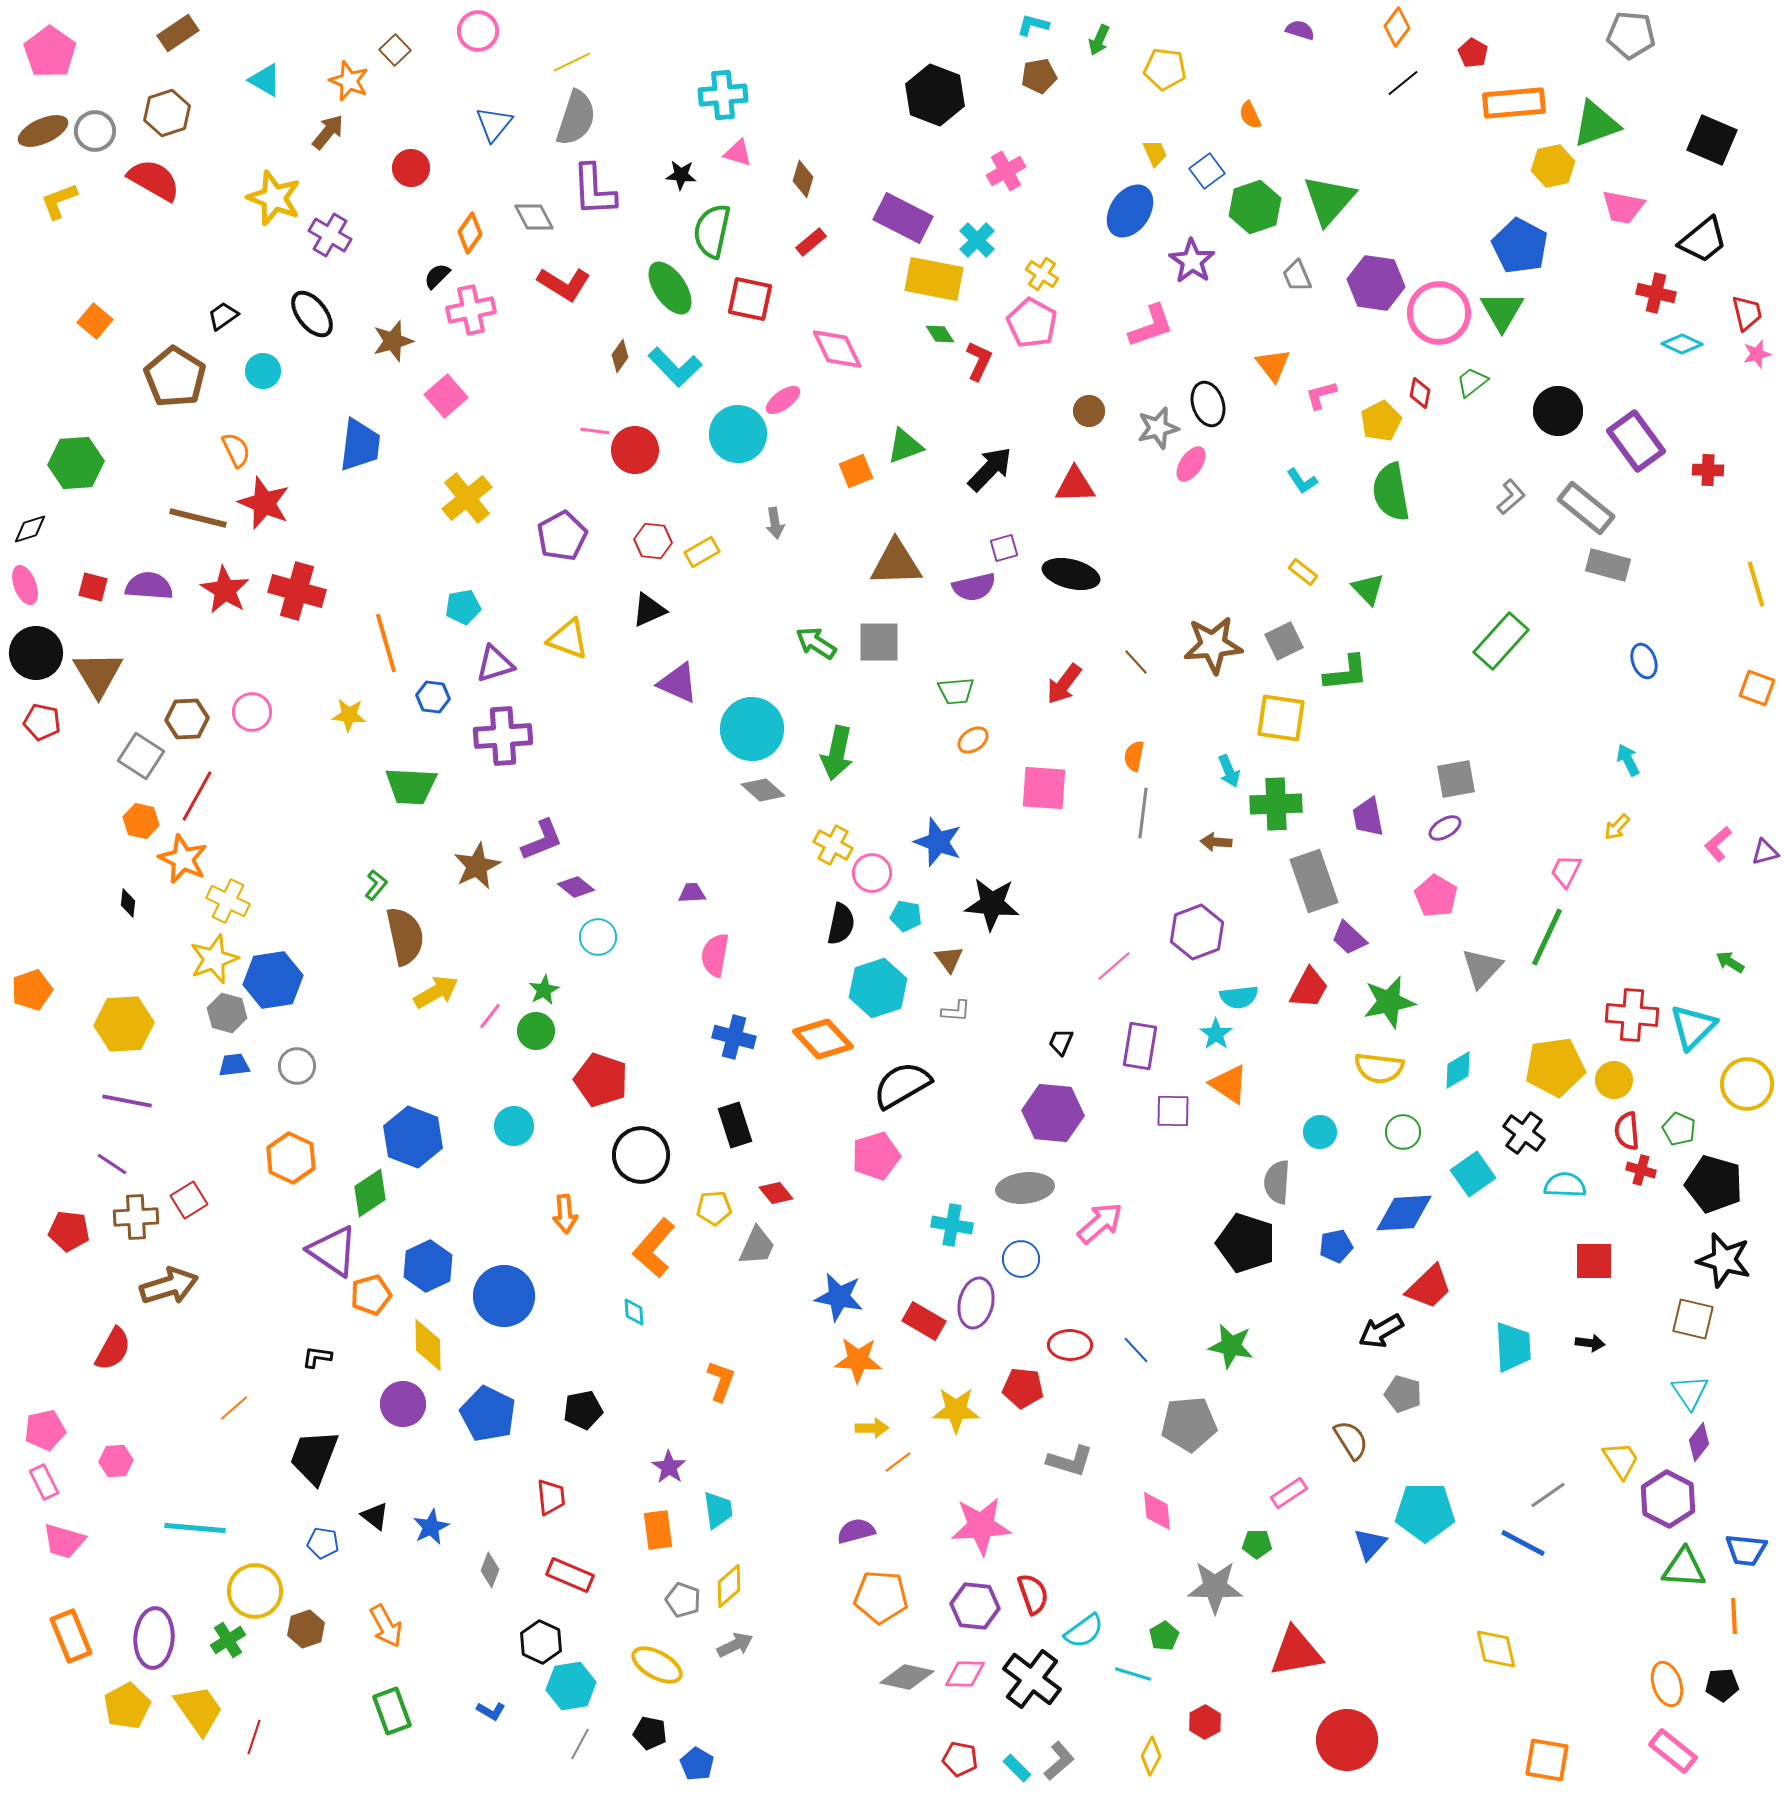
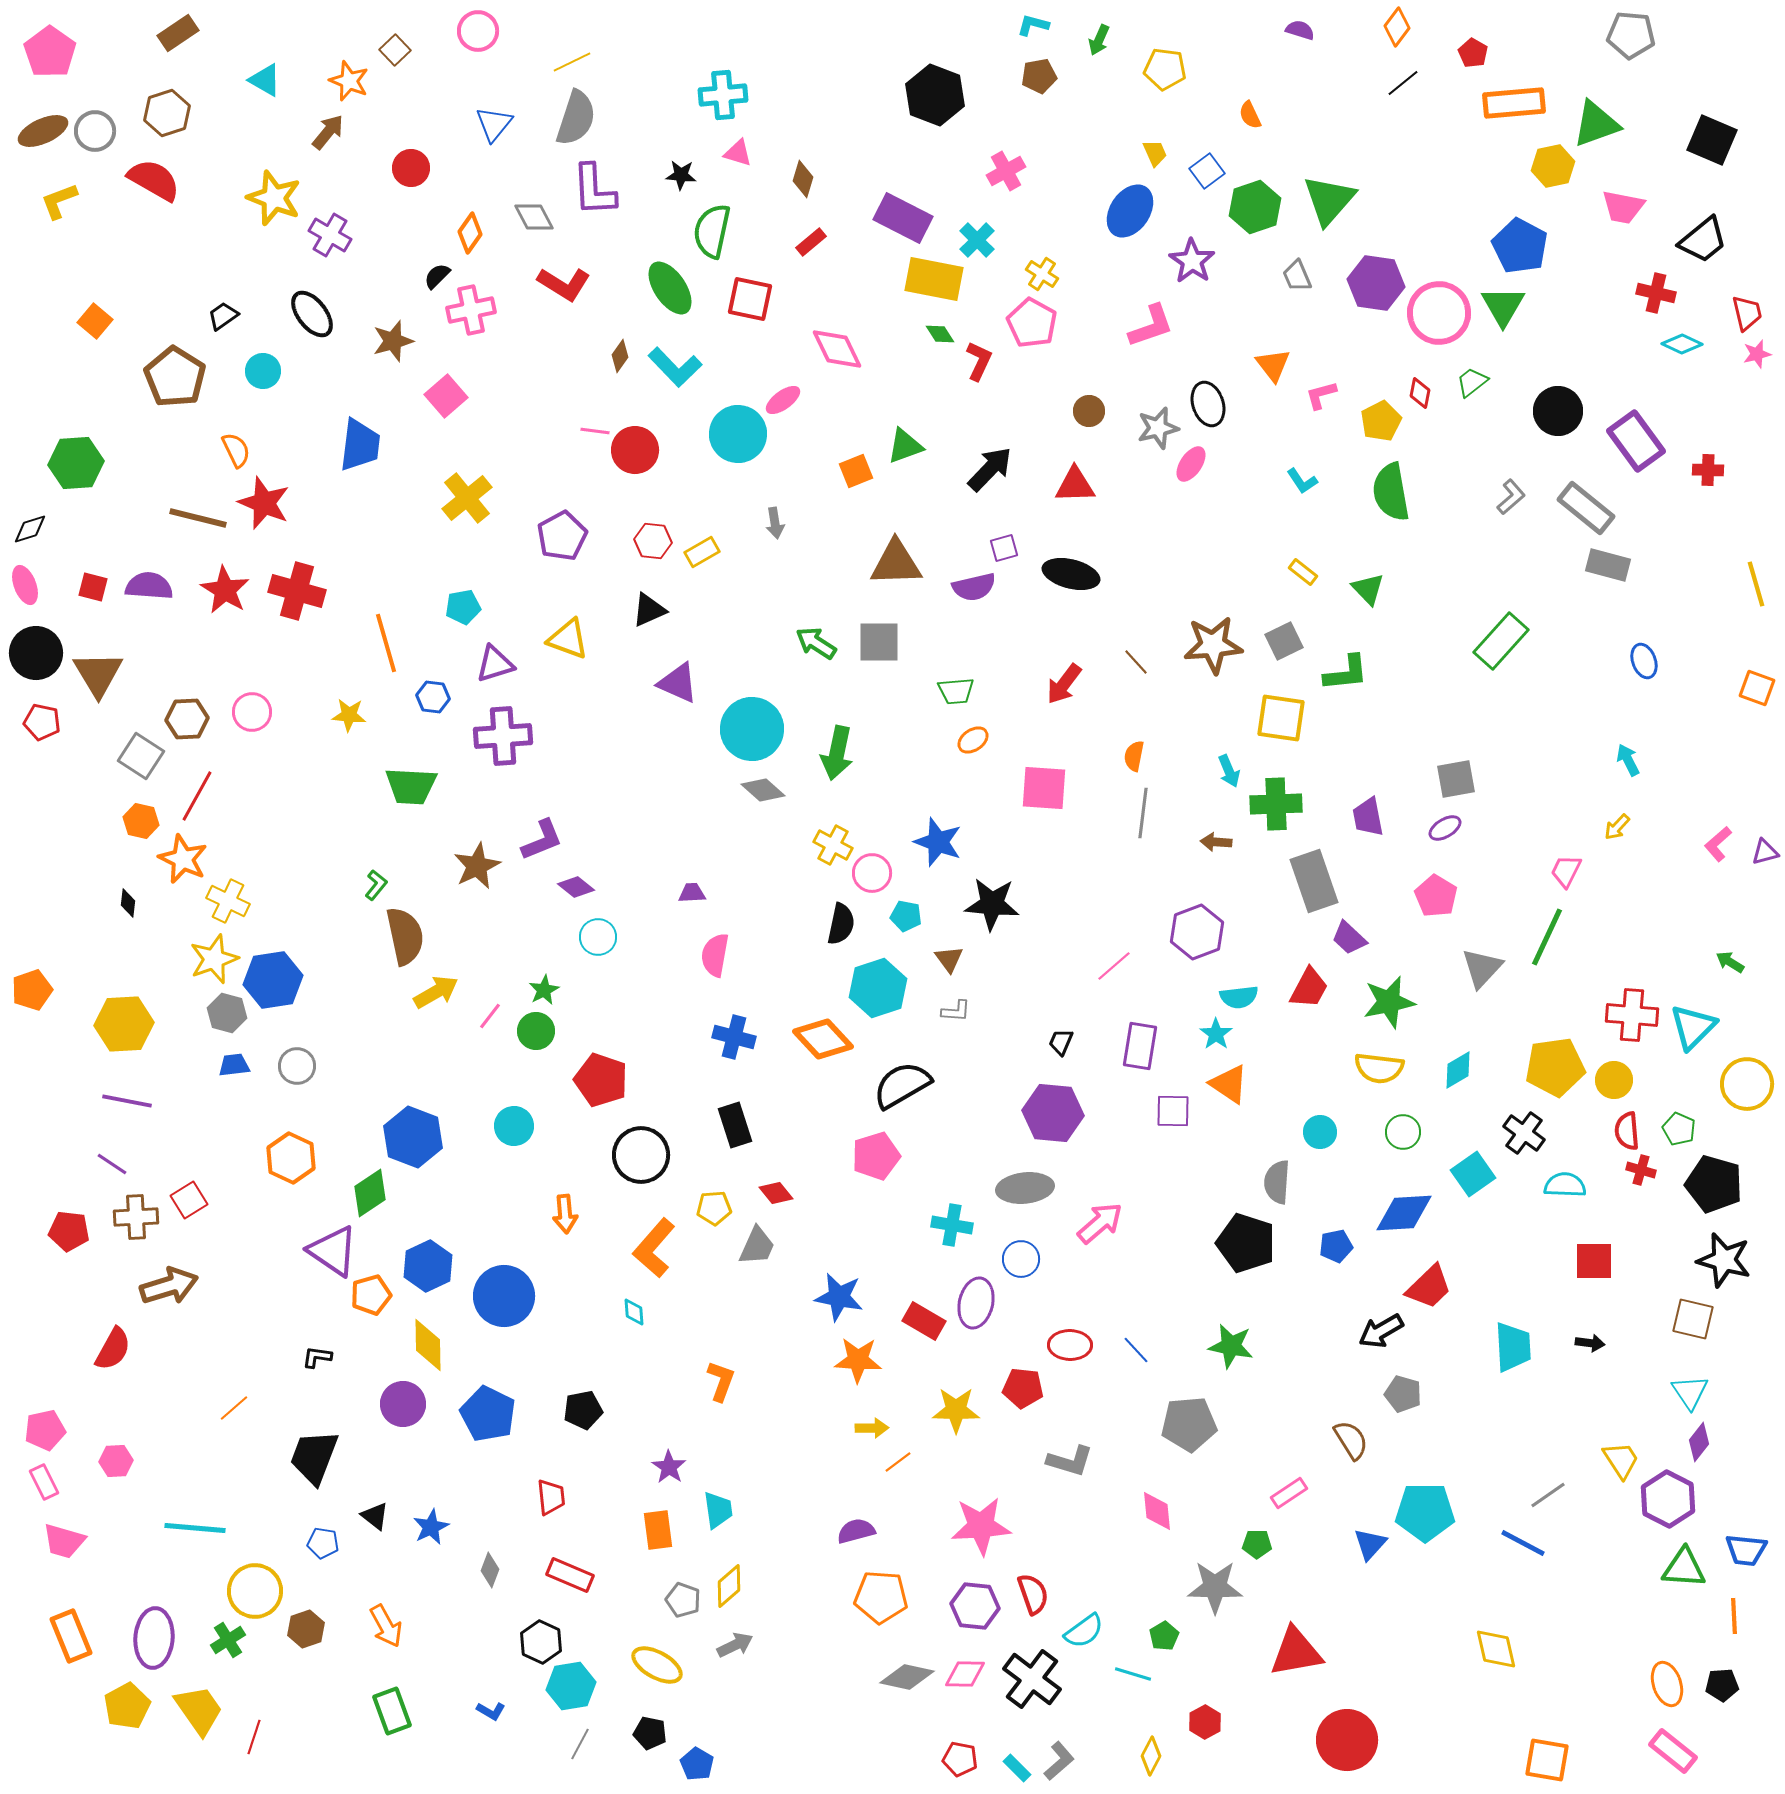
green triangle at (1502, 311): moved 1 px right, 5 px up
